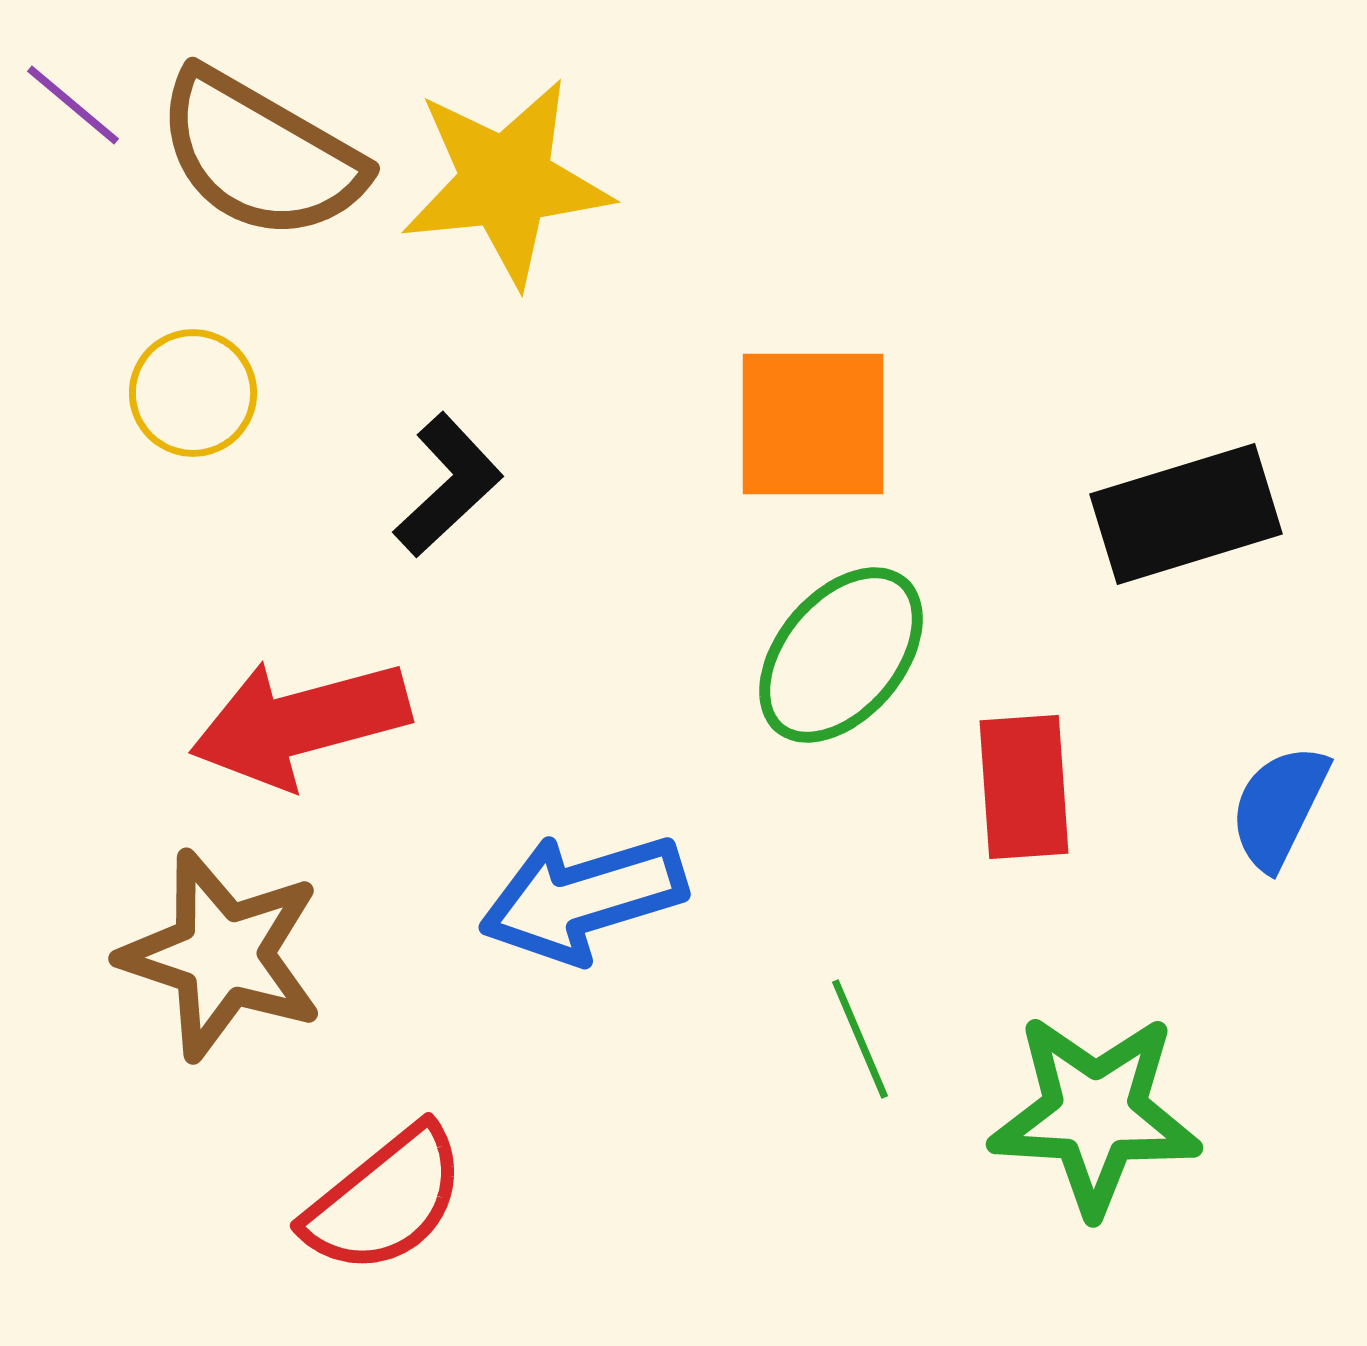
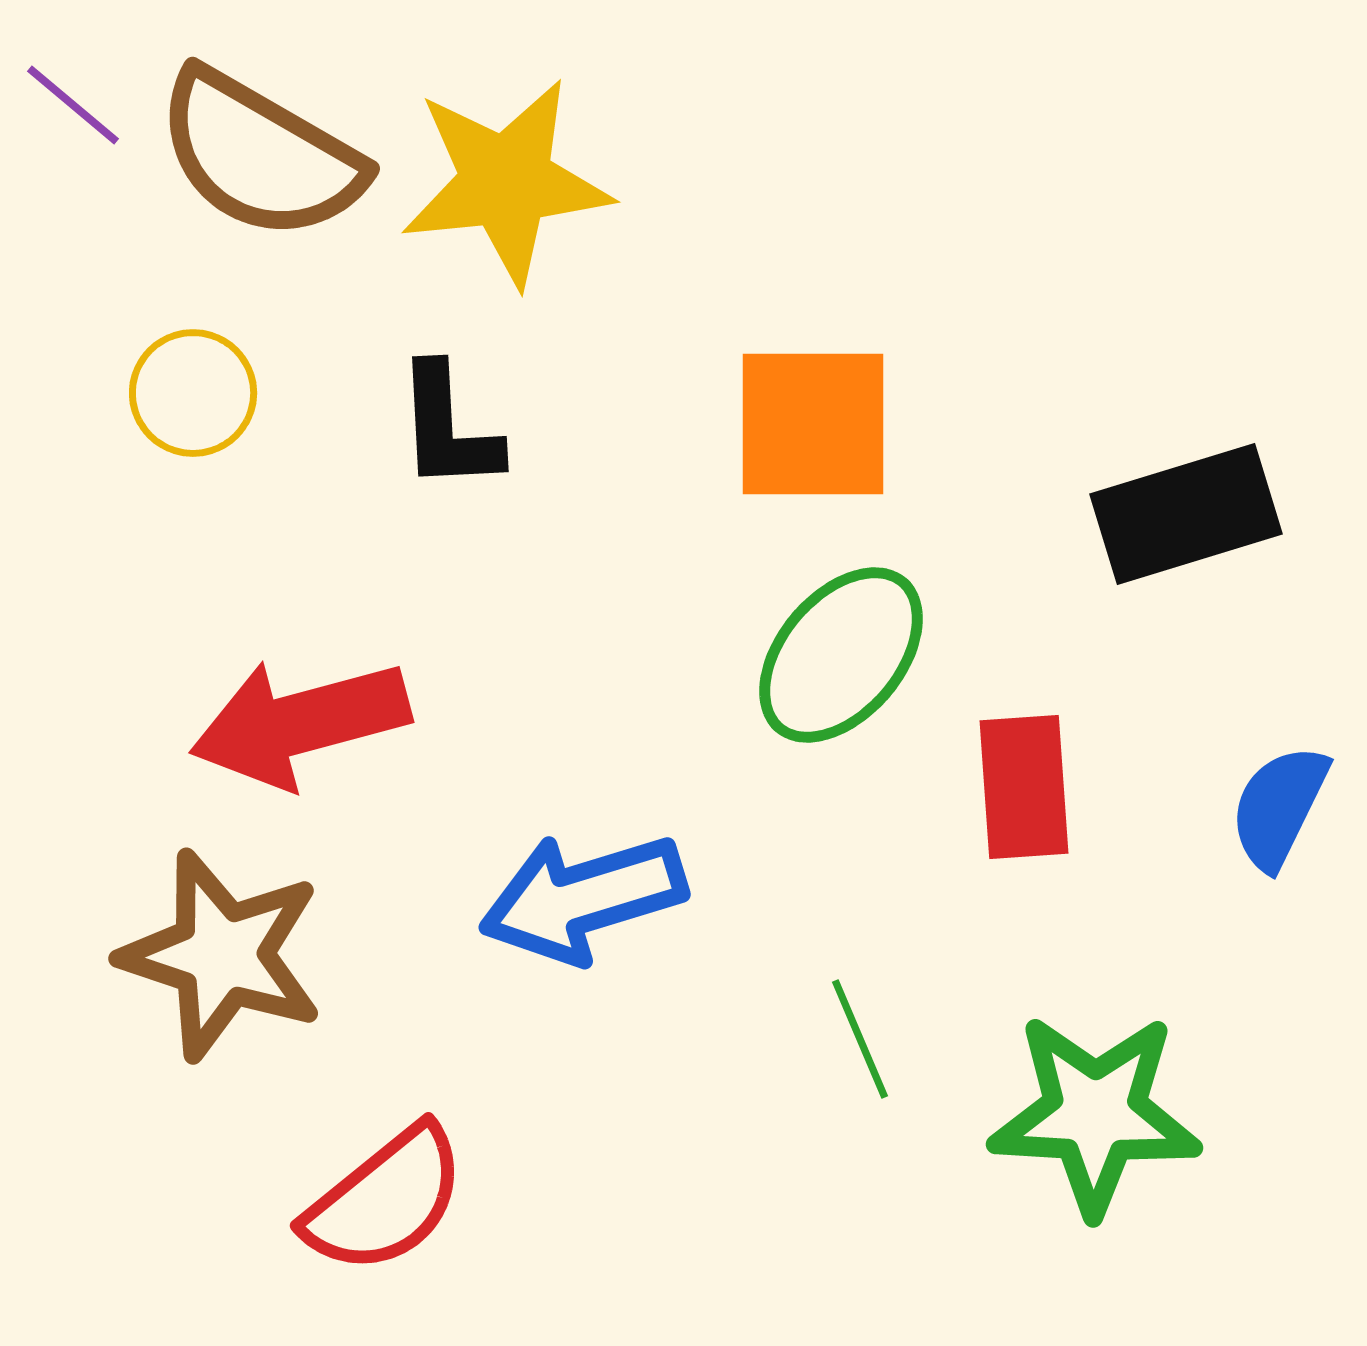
black L-shape: moved 57 px up; rotated 130 degrees clockwise
